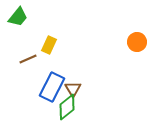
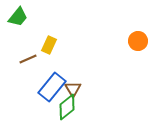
orange circle: moved 1 px right, 1 px up
blue rectangle: rotated 12 degrees clockwise
